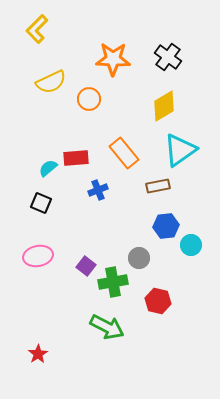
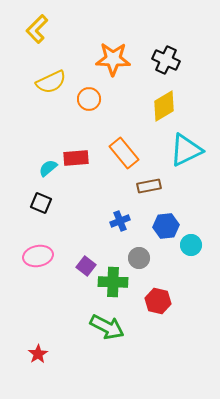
black cross: moved 2 px left, 3 px down; rotated 12 degrees counterclockwise
cyan triangle: moved 6 px right; rotated 9 degrees clockwise
brown rectangle: moved 9 px left
blue cross: moved 22 px right, 31 px down
green cross: rotated 12 degrees clockwise
